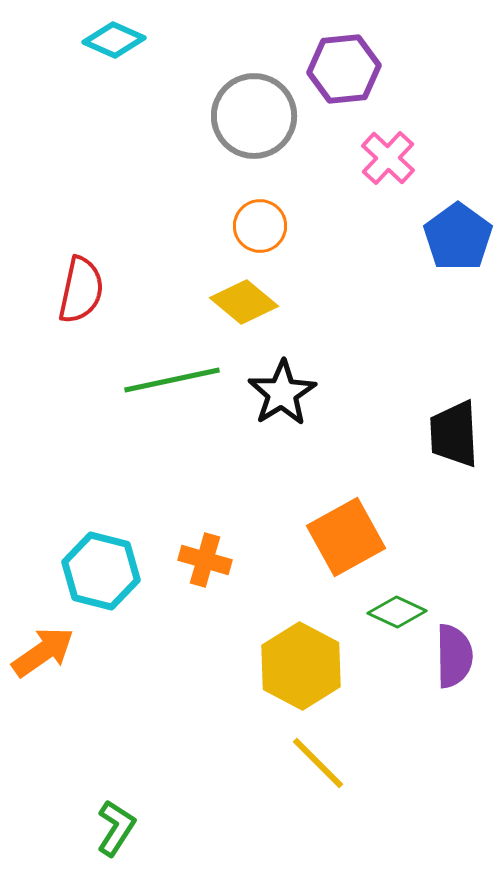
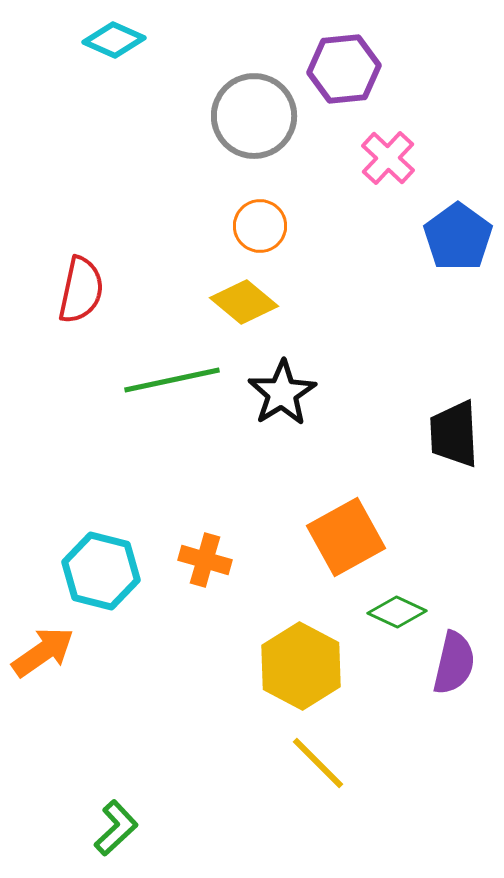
purple semicircle: moved 7 px down; rotated 14 degrees clockwise
green L-shape: rotated 14 degrees clockwise
